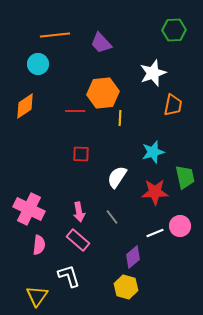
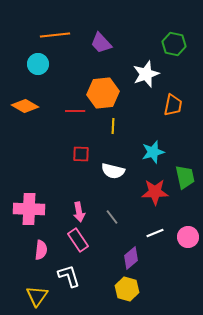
green hexagon: moved 14 px down; rotated 15 degrees clockwise
white star: moved 7 px left, 1 px down
orange diamond: rotated 64 degrees clockwise
yellow line: moved 7 px left, 8 px down
white semicircle: moved 4 px left, 6 px up; rotated 110 degrees counterclockwise
pink cross: rotated 24 degrees counterclockwise
pink circle: moved 8 px right, 11 px down
pink rectangle: rotated 15 degrees clockwise
pink semicircle: moved 2 px right, 5 px down
purple diamond: moved 2 px left, 1 px down
yellow hexagon: moved 1 px right, 2 px down
